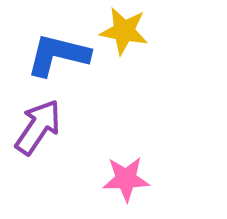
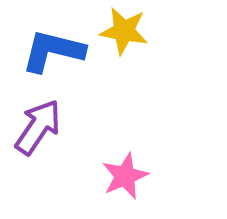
blue L-shape: moved 5 px left, 4 px up
pink star: moved 1 px left, 3 px up; rotated 21 degrees counterclockwise
